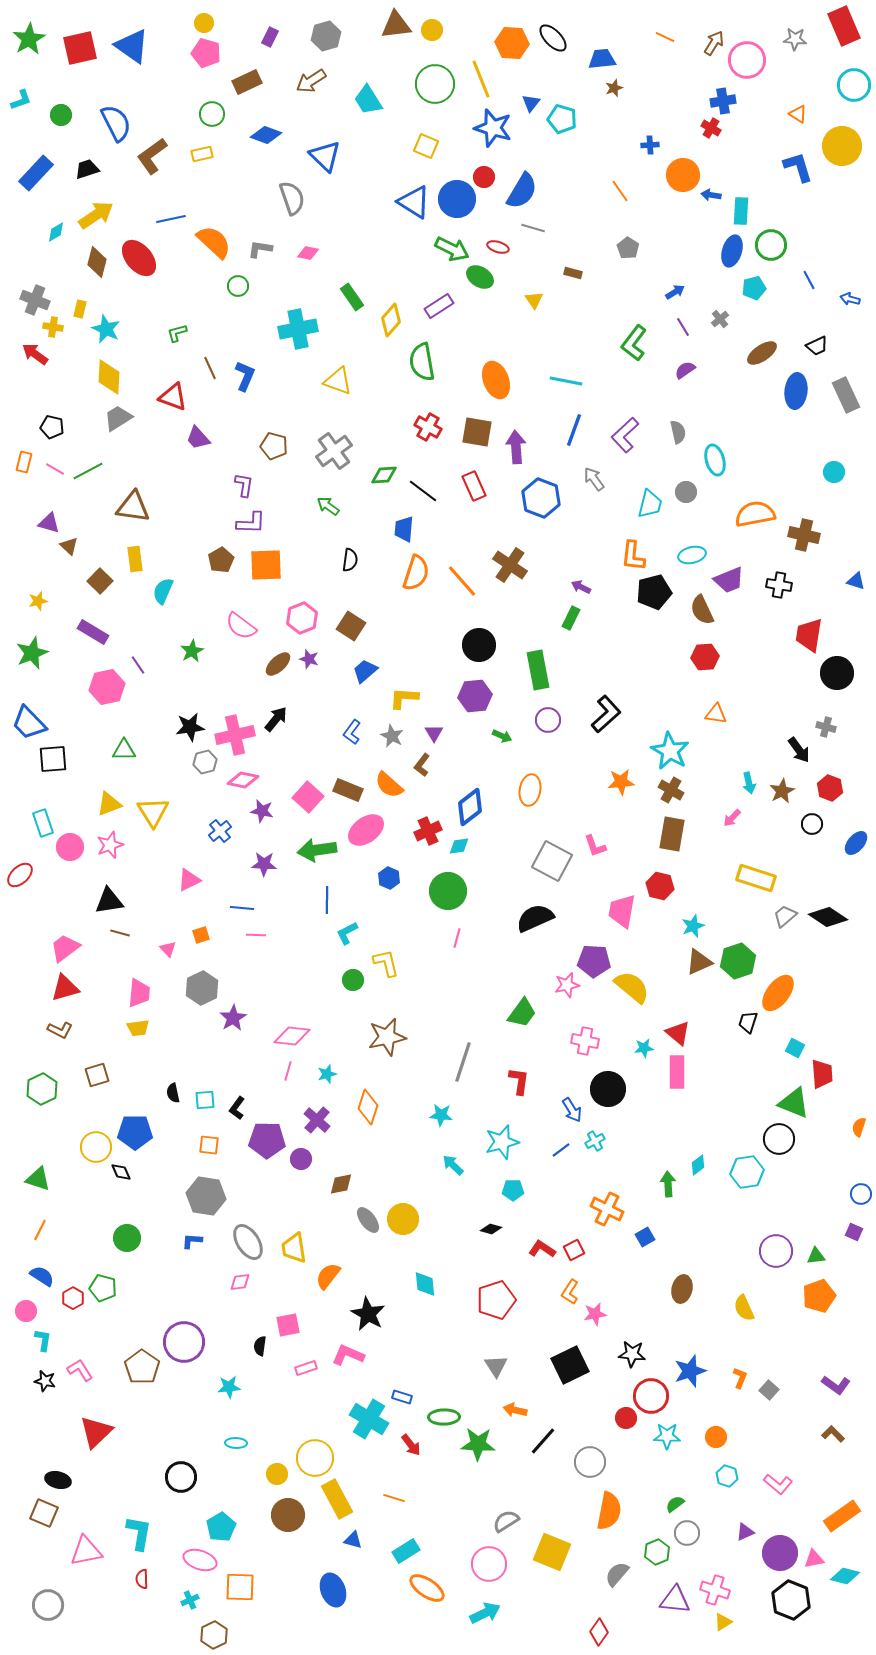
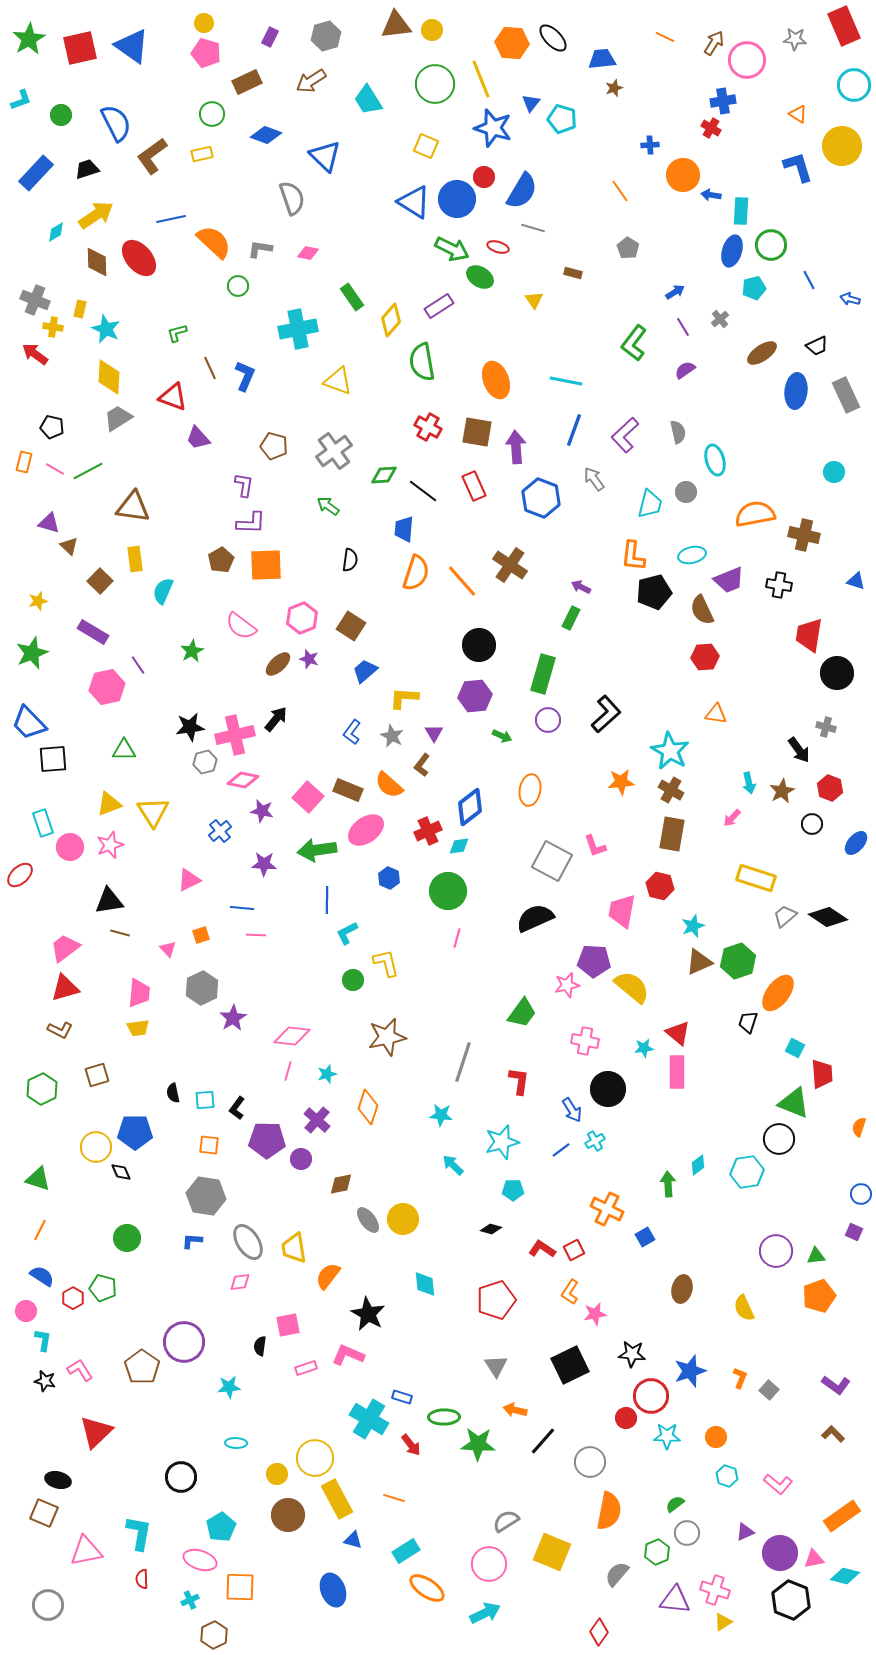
brown diamond at (97, 262): rotated 16 degrees counterclockwise
green rectangle at (538, 670): moved 5 px right, 4 px down; rotated 27 degrees clockwise
